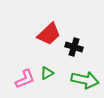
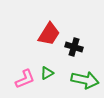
red trapezoid: rotated 15 degrees counterclockwise
